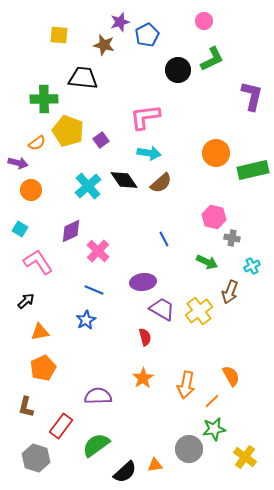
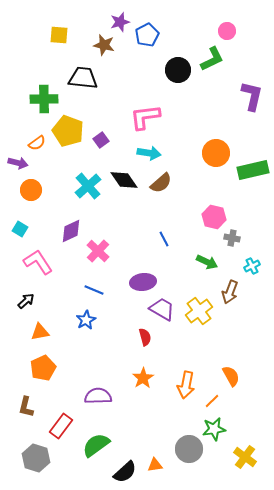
pink circle at (204, 21): moved 23 px right, 10 px down
